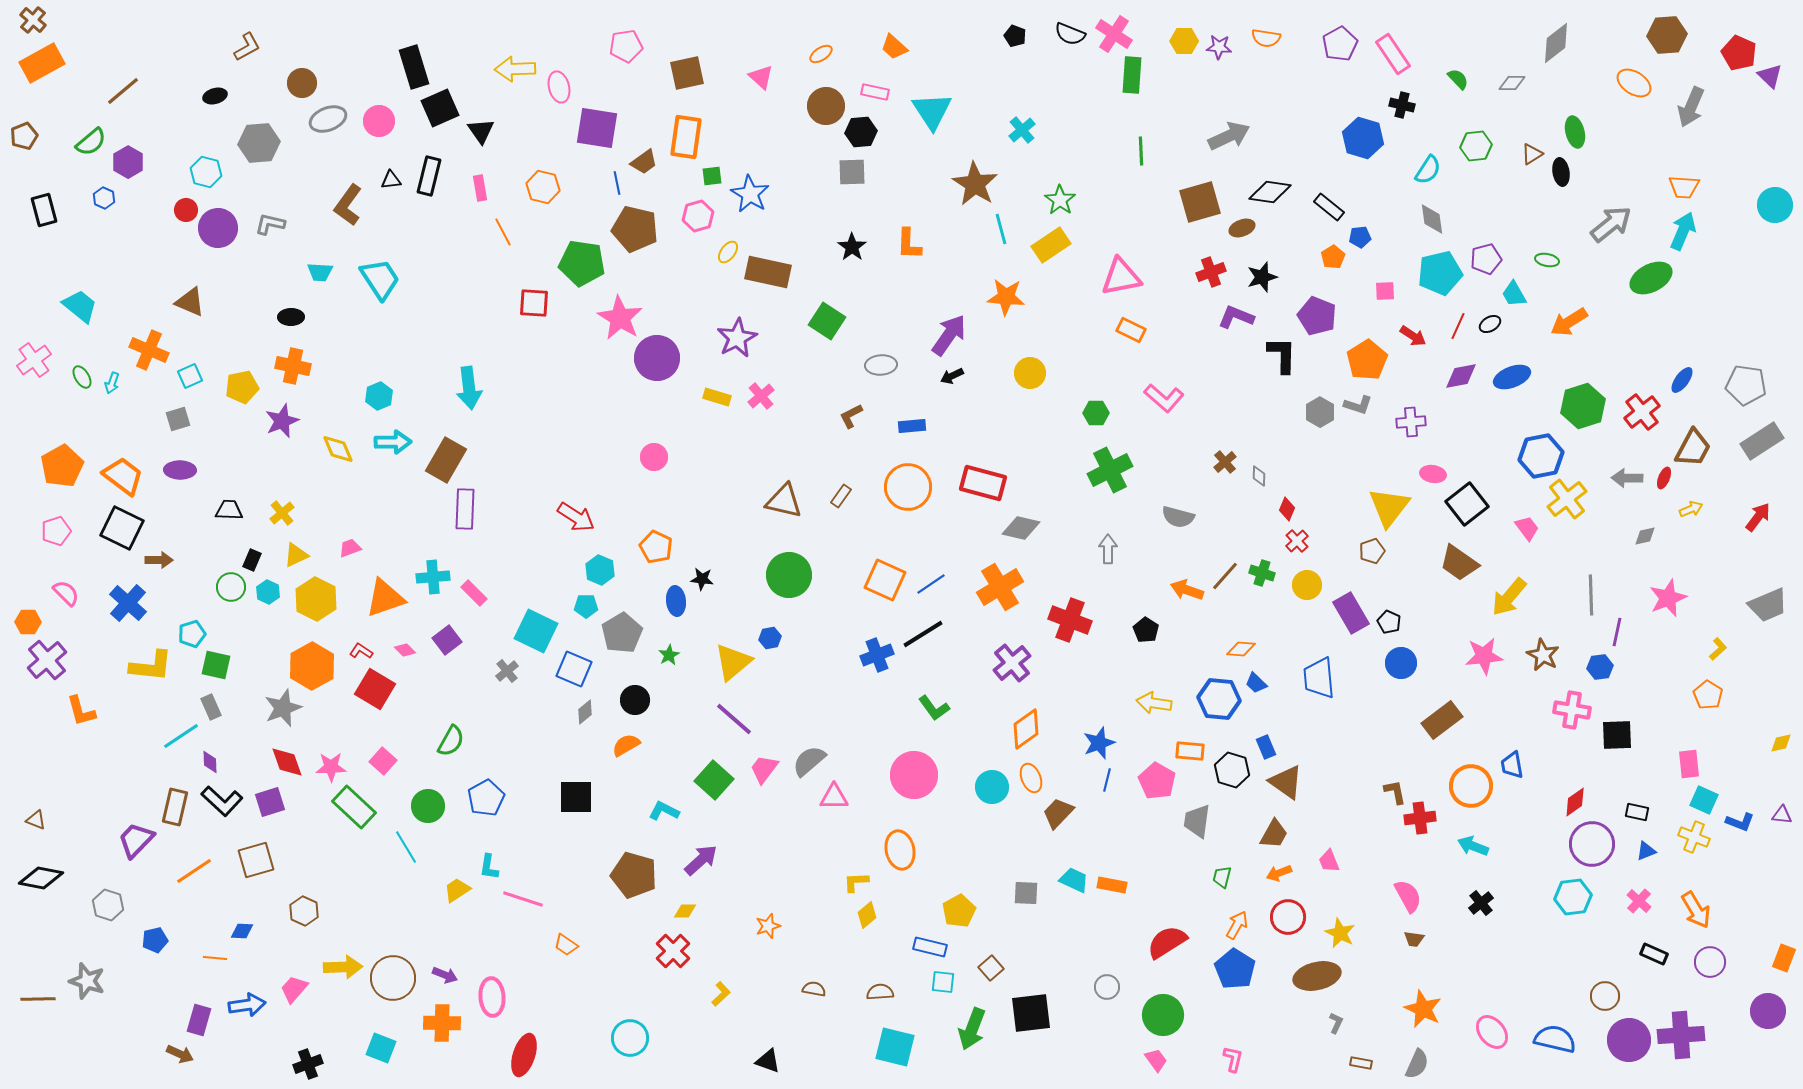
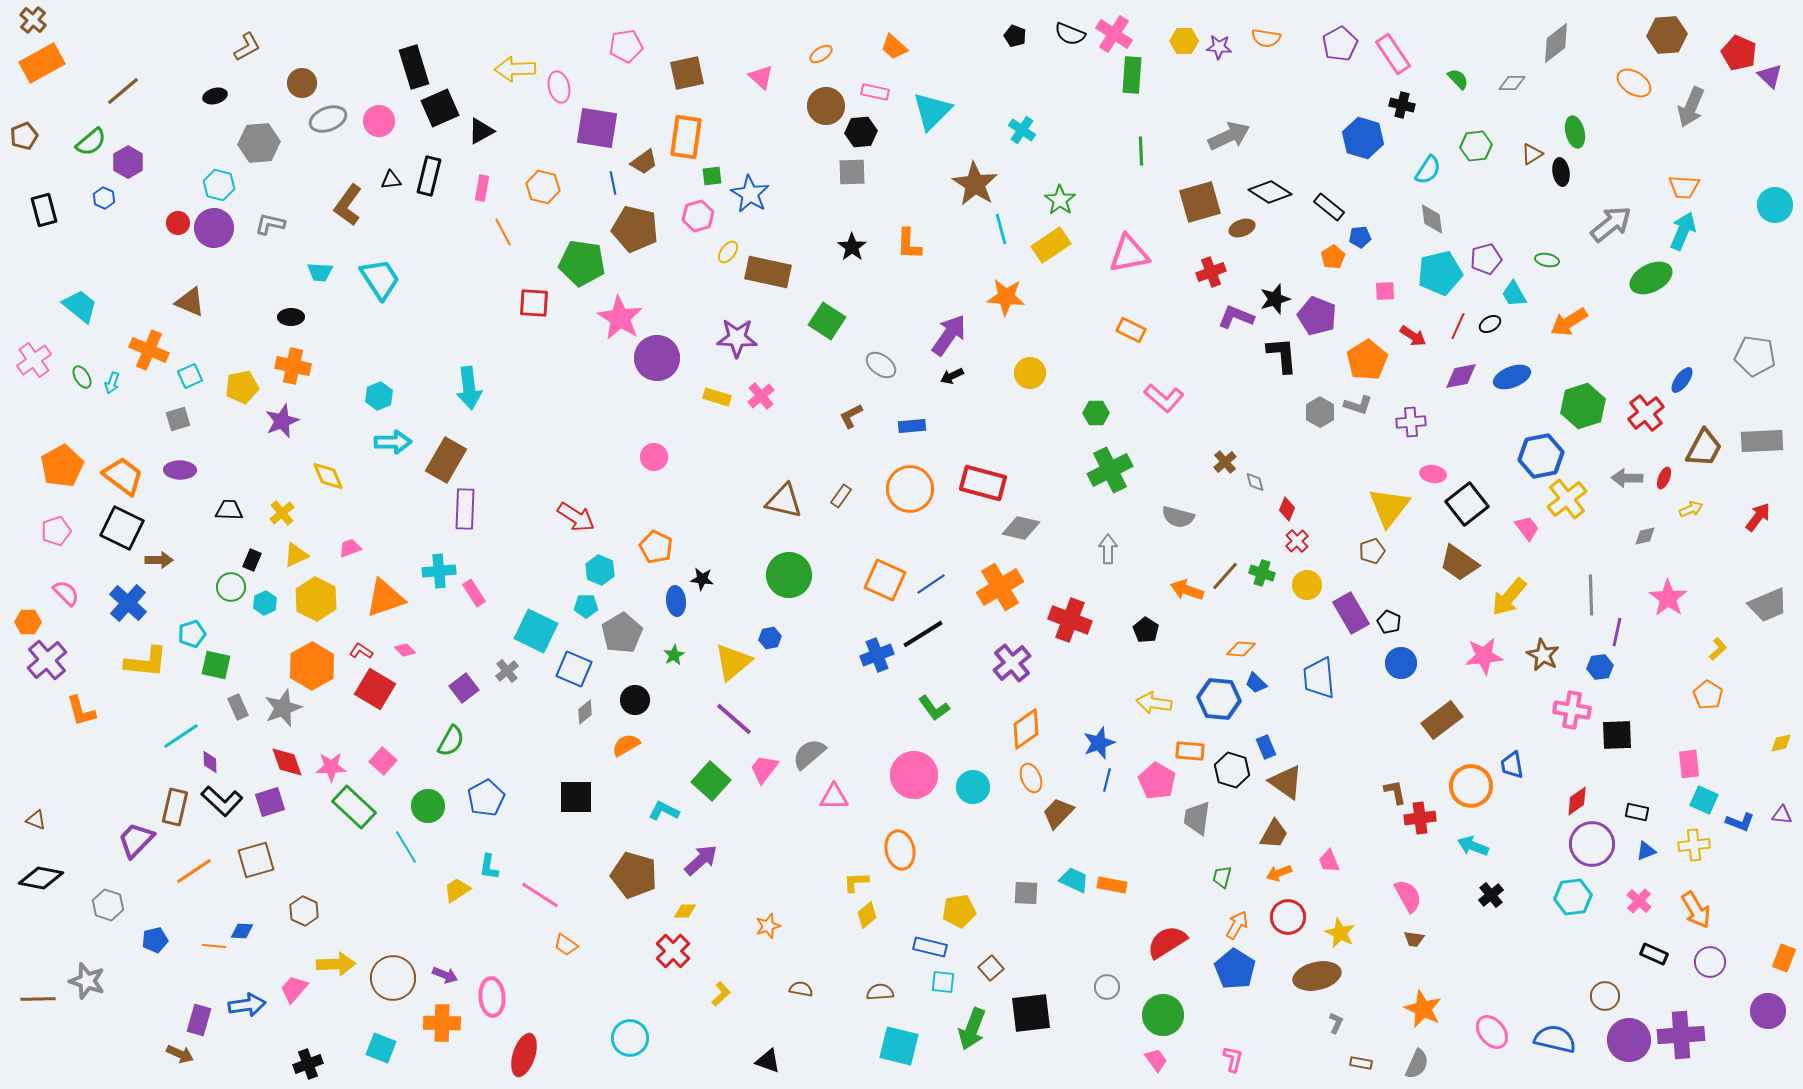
cyan triangle at (932, 111): rotated 18 degrees clockwise
cyan cross at (1022, 130): rotated 16 degrees counterclockwise
black triangle at (481, 131): rotated 36 degrees clockwise
cyan hexagon at (206, 172): moved 13 px right, 13 px down
blue line at (617, 183): moved 4 px left
pink rectangle at (480, 188): moved 2 px right; rotated 20 degrees clockwise
black diamond at (1270, 192): rotated 24 degrees clockwise
red circle at (186, 210): moved 8 px left, 13 px down
purple circle at (218, 228): moved 4 px left
pink triangle at (1121, 277): moved 8 px right, 23 px up
black star at (1262, 277): moved 13 px right, 22 px down
purple star at (737, 338): rotated 30 degrees clockwise
black L-shape at (1282, 355): rotated 6 degrees counterclockwise
gray ellipse at (881, 365): rotated 40 degrees clockwise
gray pentagon at (1746, 385): moved 9 px right, 29 px up
red cross at (1642, 412): moved 4 px right, 1 px down
gray rectangle at (1762, 441): rotated 30 degrees clockwise
brown trapezoid at (1693, 448): moved 11 px right
yellow diamond at (338, 449): moved 10 px left, 27 px down
gray diamond at (1259, 476): moved 4 px left, 6 px down; rotated 15 degrees counterclockwise
orange circle at (908, 487): moved 2 px right, 2 px down
cyan cross at (433, 577): moved 6 px right, 6 px up
cyan hexagon at (268, 592): moved 3 px left, 11 px down; rotated 10 degrees clockwise
pink rectangle at (474, 593): rotated 12 degrees clockwise
pink star at (1668, 598): rotated 15 degrees counterclockwise
purple square at (447, 640): moved 17 px right, 48 px down
green star at (669, 655): moved 5 px right
yellow L-shape at (151, 666): moved 5 px left, 4 px up
gray rectangle at (211, 707): moved 27 px right
gray semicircle at (809, 761): moved 7 px up
green square at (714, 780): moved 3 px left, 1 px down
cyan circle at (992, 787): moved 19 px left
red diamond at (1575, 802): moved 2 px right, 1 px up
gray trapezoid at (1197, 821): moved 3 px up
yellow cross at (1694, 837): moved 8 px down; rotated 28 degrees counterclockwise
pink line at (523, 899): moved 17 px right, 4 px up; rotated 15 degrees clockwise
black cross at (1481, 903): moved 10 px right, 8 px up
yellow pentagon at (959, 911): rotated 20 degrees clockwise
orange line at (215, 958): moved 1 px left, 12 px up
yellow arrow at (343, 967): moved 7 px left, 3 px up
brown semicircle at (814, 989): moved 13 px left
cyan square at (895, 1047): moved 4 px right, 1 px up
